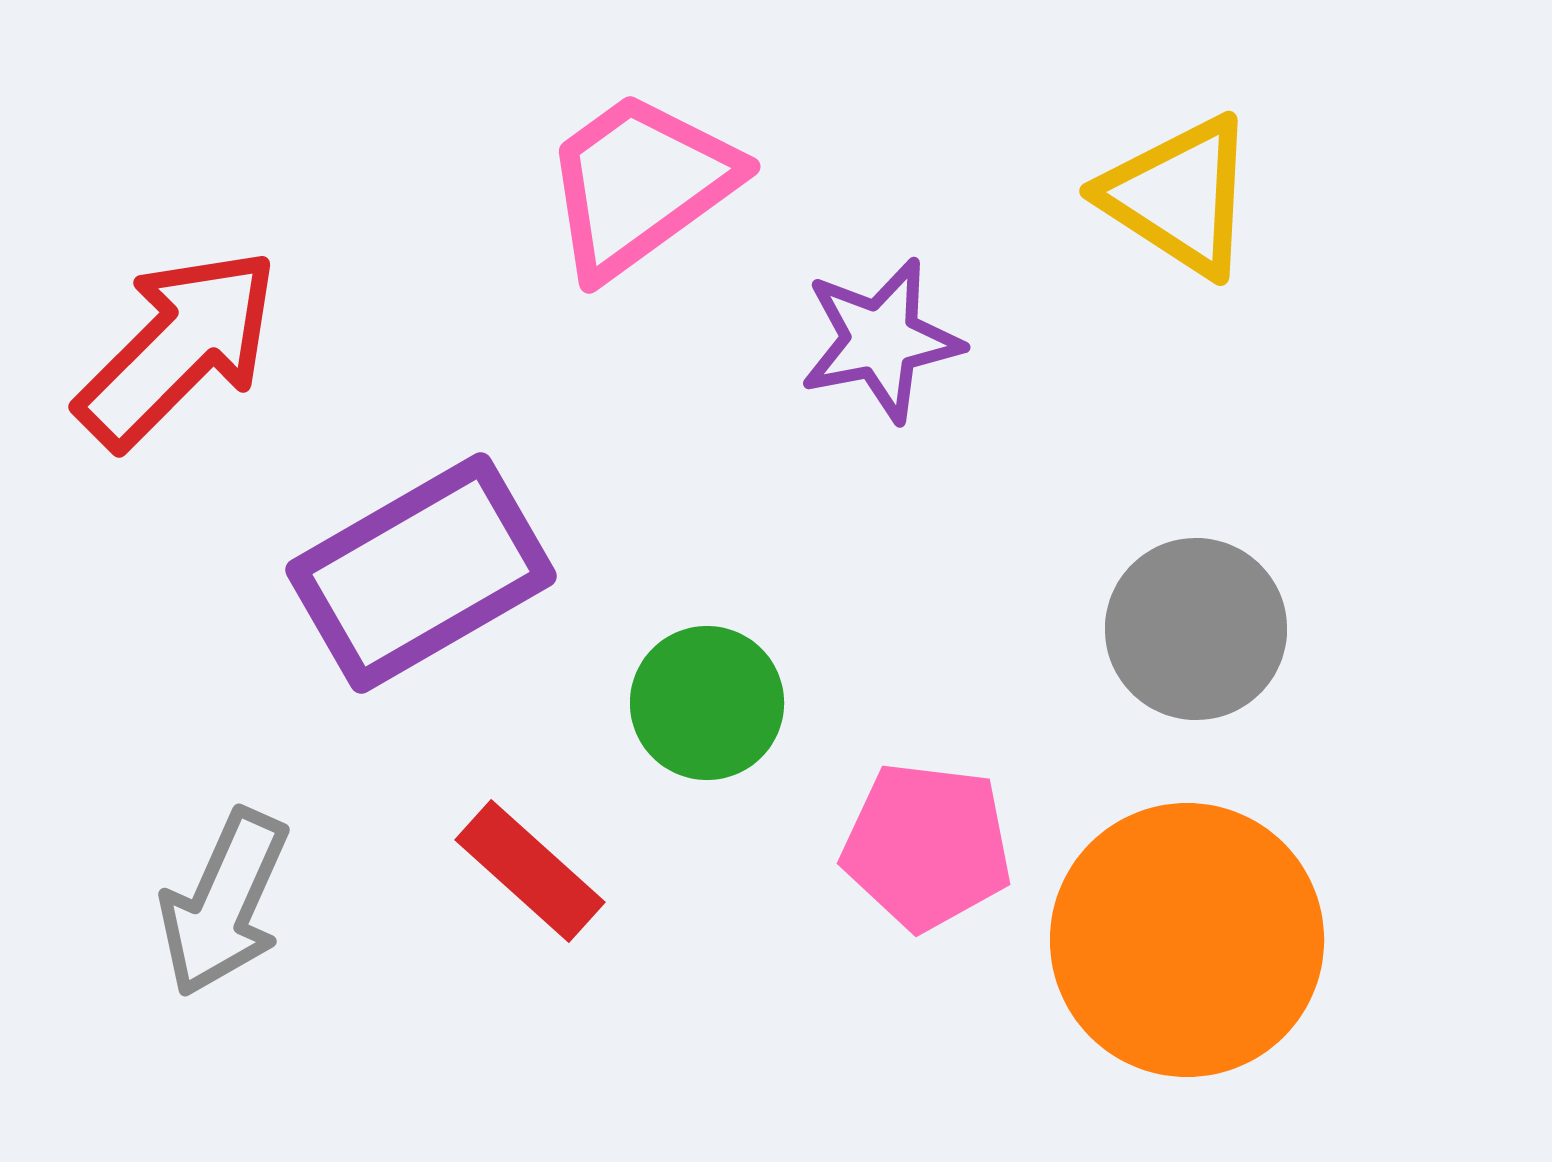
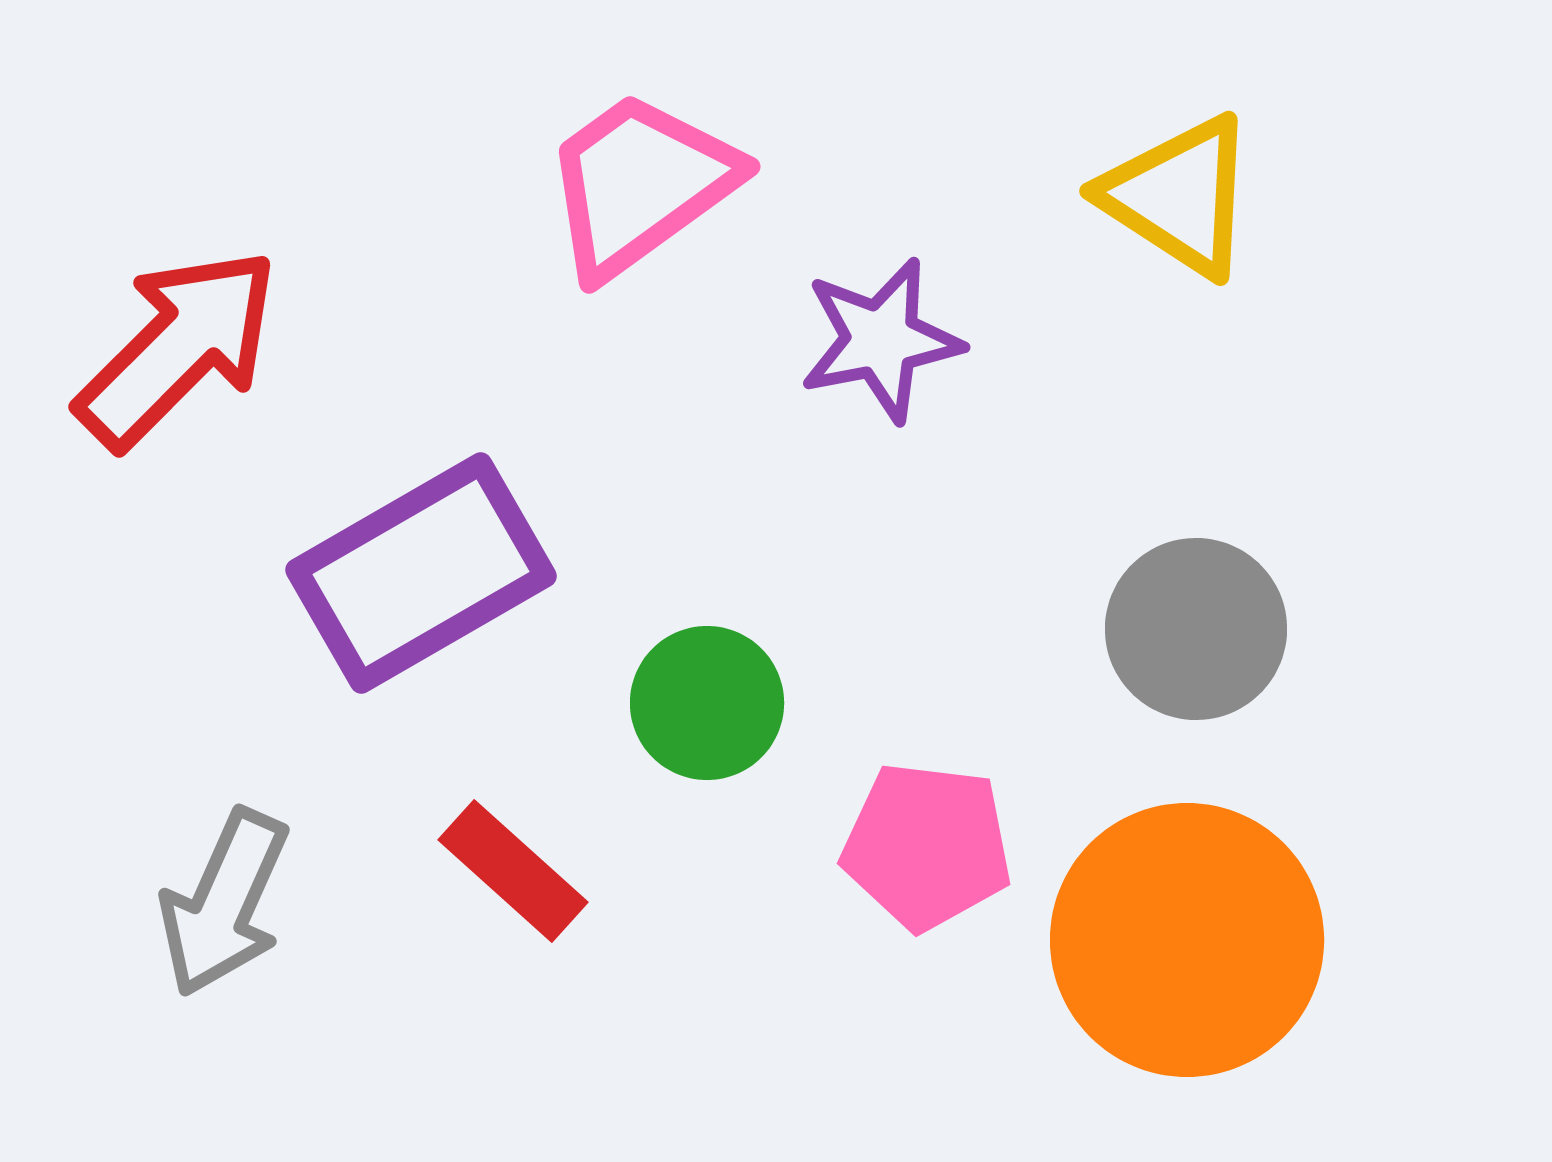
red rectangle: moved 17 px left
